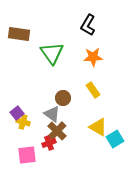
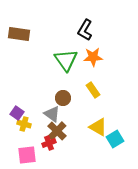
black L-shape: moved 3 px left, 5 px down
green triangle: moved 14 px right, 7 px down
purple square: rotated 16 degrees counterclockwise
yellow cross: moved 1 px right, 2 px down
